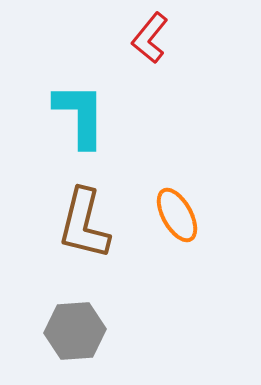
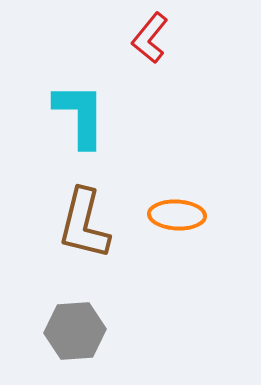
orange ellipse: rotated 58 degrees counterclockwise
